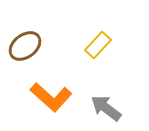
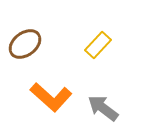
brown ellipse: moved 2 px up
gray arrow: moved 3 px left
